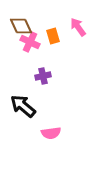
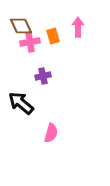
pink arrow: rotated 36 degrees clockwise
pink cross: rotated 36 degrees counterclockwise
black arrow: moved 2 px left, 3 px up
pink semicircle: rotated 66 degrees counterclockwise
